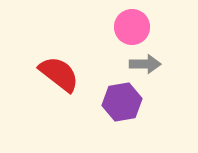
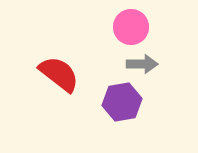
pink circle: moved 1 px left
gray arrow: moved 3 px left
